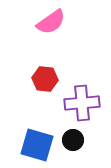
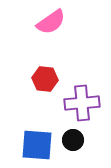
blue square: rotated 12 degrees counterclockwise
